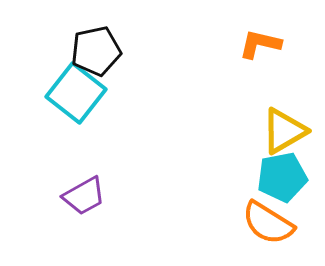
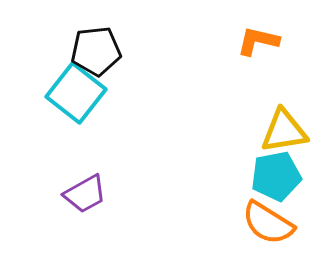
orange L-shape: moved 2 px left, 3 px up
black pentagon: rotated 6 degrees clockwise
yellow triangle: rotated 21 degrees clockwise
cyan pentagon: moved 6 px left, 1 px up
purple trapezoid: moved 1 px right, 2 px up
